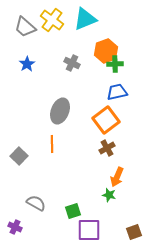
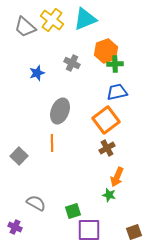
blue star: moved 10 px right, 9 px down; rotated 14 degrees clockwise
orange line: moved 1 px up
